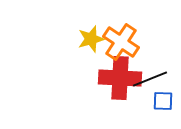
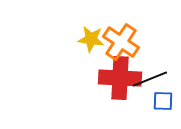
yellow star: rotated 24 degrees clockwise
